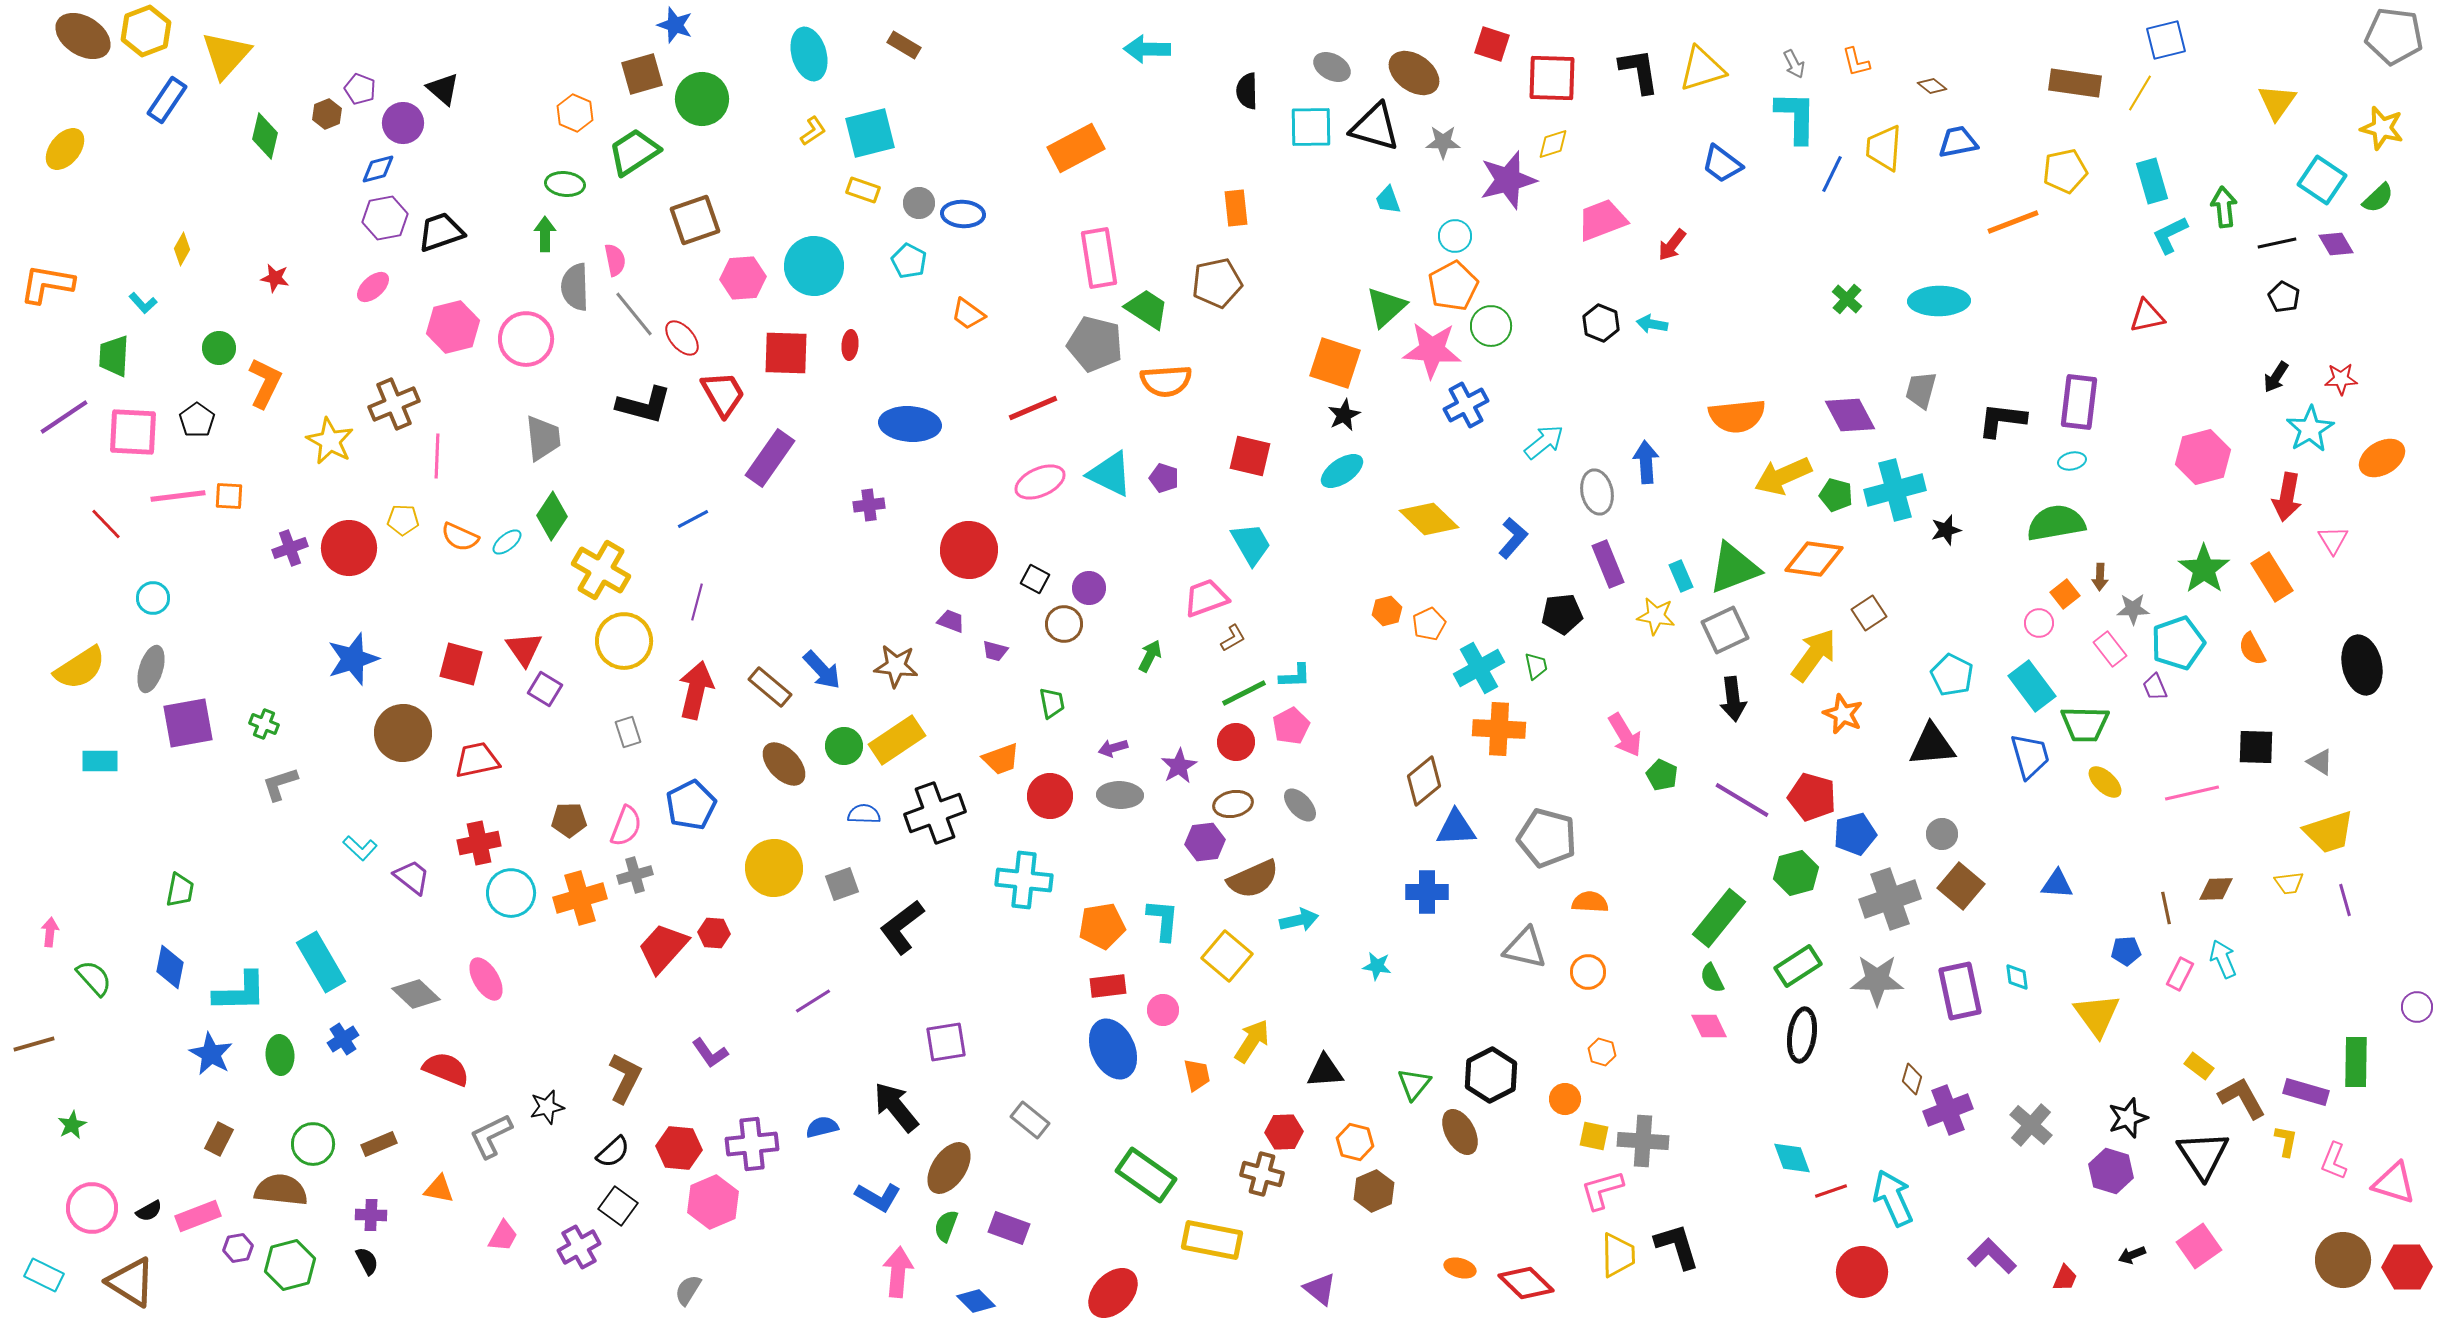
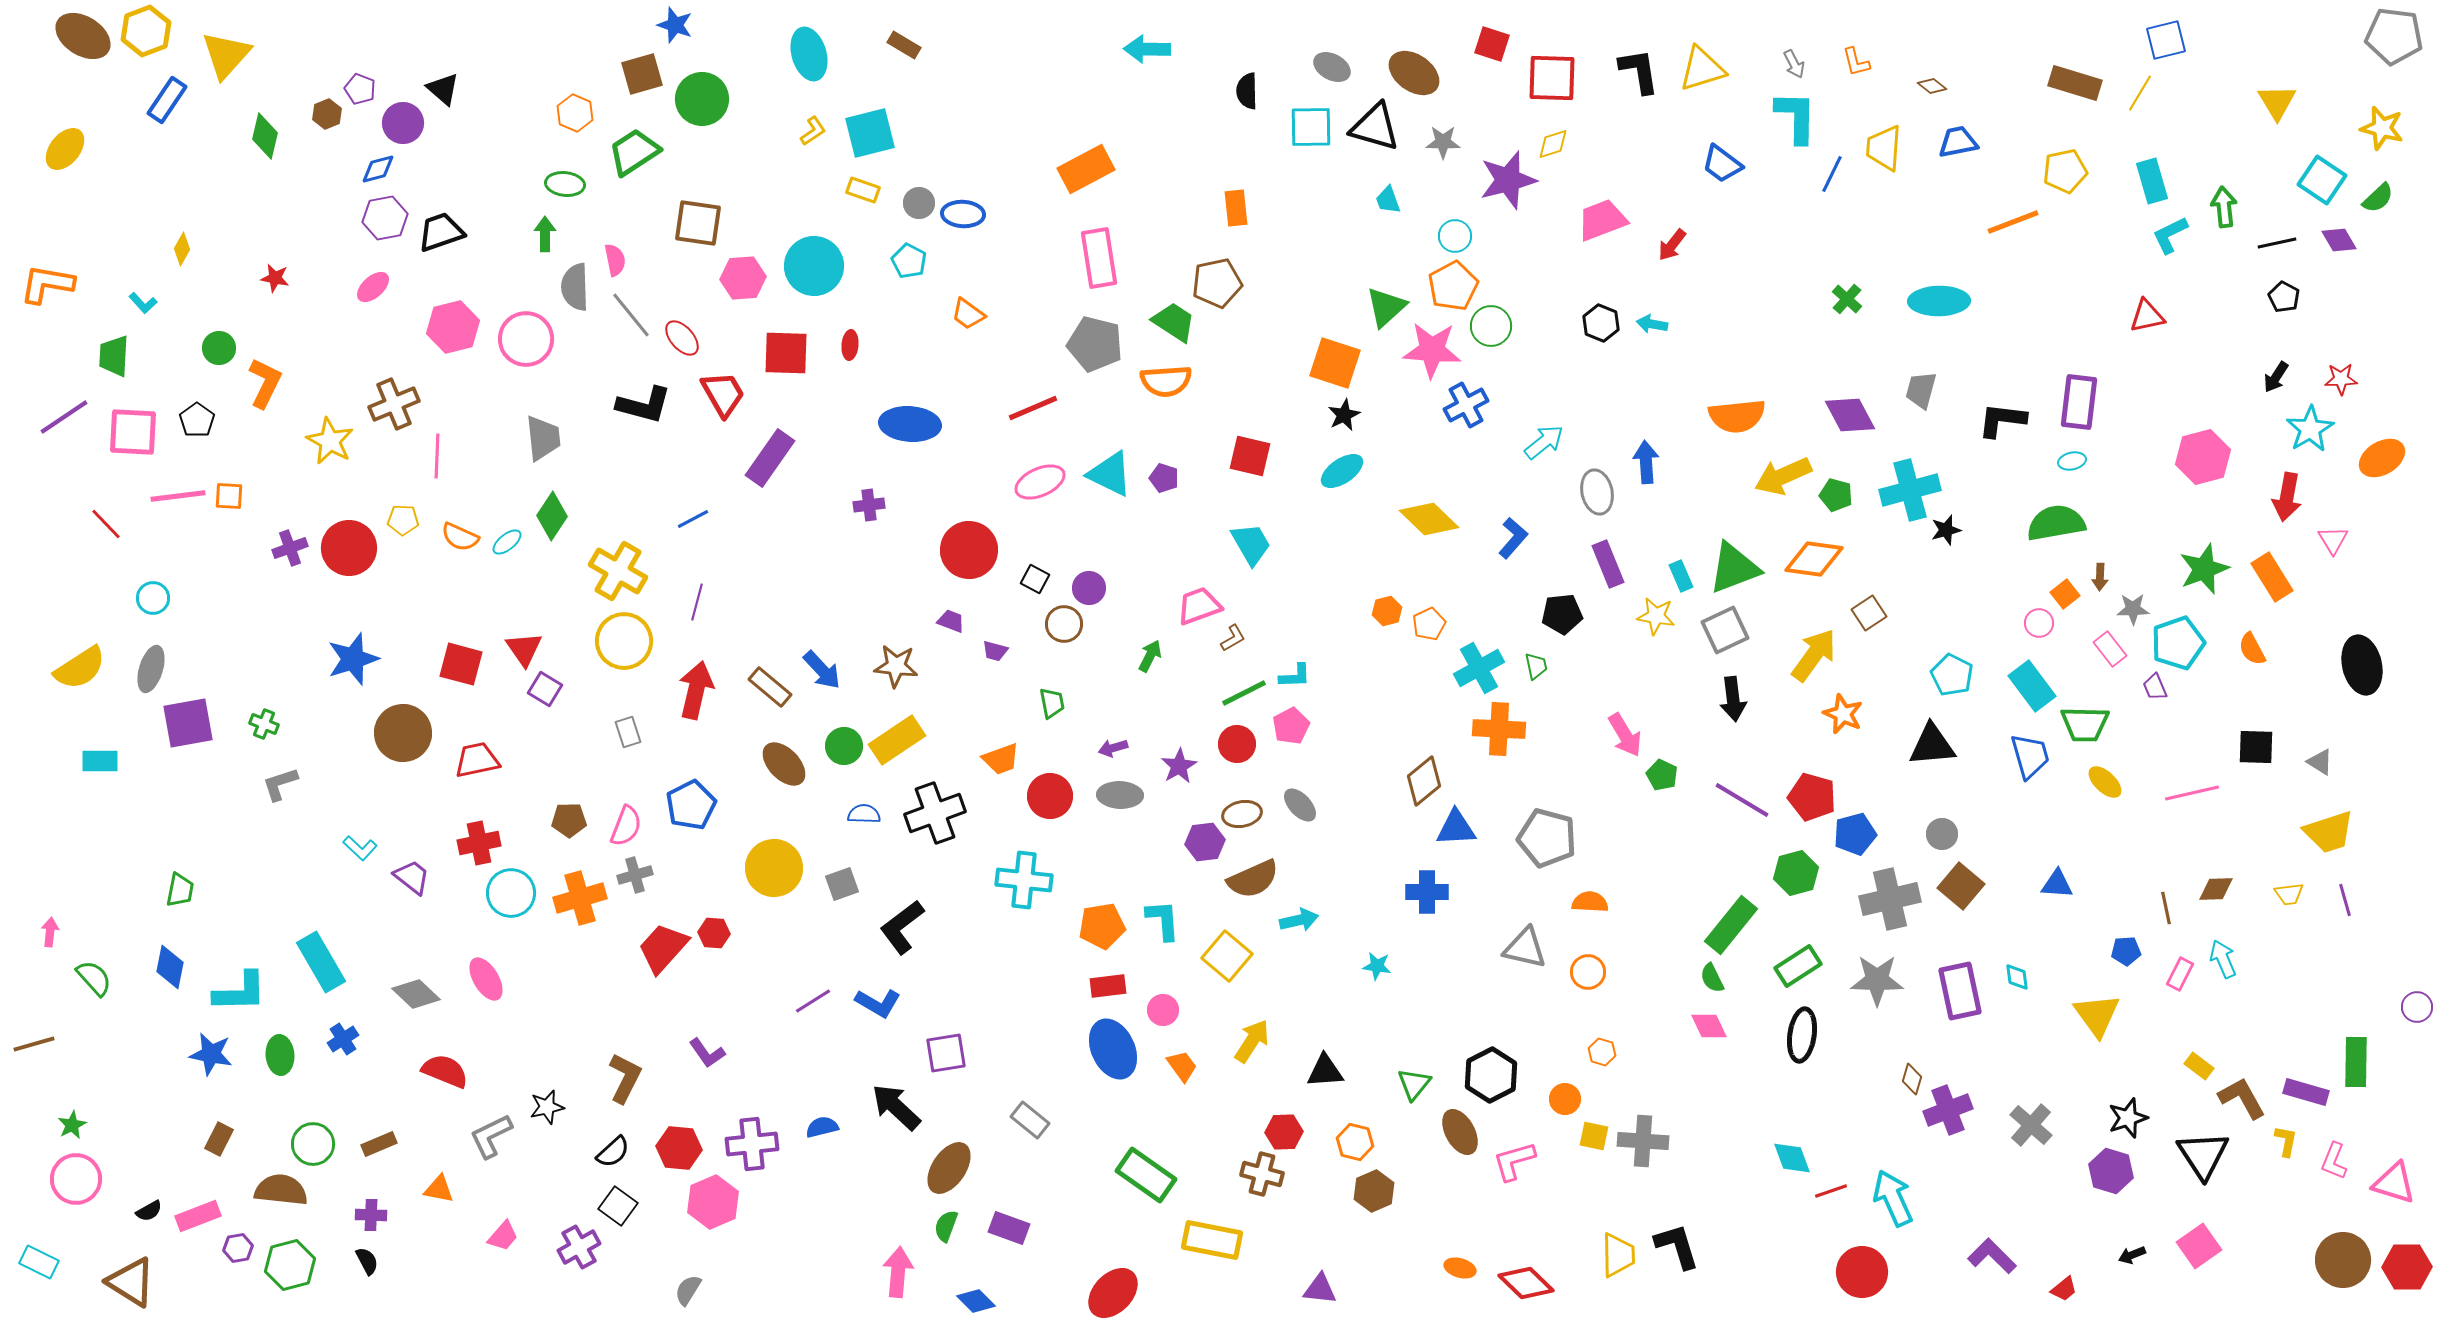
brown rectangle at (2075, 83): rotated 9 degrees clockwise
yellow triangle at (2277, 102): rotated 6 degrees counterclockwise
orange rectangle at (1076, 148): moved 10 px right, 21 px down
brown square at (695, 220): moved 3 px right, 3 px down; rotated 27 degrees clockwise
purple diamond at (2336, 244): moved 3 px right, 4 px up
green trapezoid at (1147, 309): moved 27 px right, 13 px down
gray line at (634, 314): moved 3 px left, 1 px down
cyan cross at (1895, 490): moved 15 px right
green star at (2204, 569): rotated 15 degrees clockwise
yellow cross at (601, 570): moved 17 px right, 1 px down
pink trapezoid at (1206, 598): moved 7 px left, 8 px down
red circle at (1236, 742): moved 1 px right, 2 px down
brown ellipse at (1233, 804): moved 9 px right, 10 px down
yellow trapezoid at (2289, 883): moved 11 px down
gray cross at (1890, 899): rotated 6 degrees clockwise
green rectangle at (1719, 918): moved 12 px right, 7 px down
cyan L-shape at (1163, 920): rotated 9 degrees counterclockwise
purple square at (946, 1042): moved 11 px down
purple L-shape at (710, 1053): moved 3 px left
blue star at (211, 1054): rotated 18 degrees counterclockwise
red semicircle at (446, 1069): moved 1 px left, 2 px down
orange trapezoid at (1197, 1075): moved 15 px left, 9 px up; rotated 24 degrees counterclockwise
black arrow at (896, 1107): rotated 8 degrees counterclockwise
pink L-shape at (1602, 1190): moved 88 px left, 29 px up
blue L-shape at (878, 1197): moved 194 px up
pink circle at (92, 1208): moved 16 px left, 29 px up
pink trapezoid at (503, 1236): rotated 12 degrees clockwise
cyan rectangle at (44, 1275): moved 5 px left, 13 px up
red trapezoid at (2065, 1278): moved 1 px left, 11 px down; rotated 28 degrees clockwise
purple triangle at (1320, 1289): rotated 33 degrees counterclockwise
